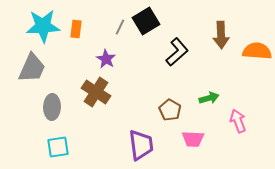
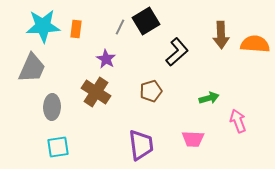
orange semicircle: moved 2 px left, 7 px up
brown pentagon: moved 19 px left, 19 px up; rotated 25 degrees clockwise
